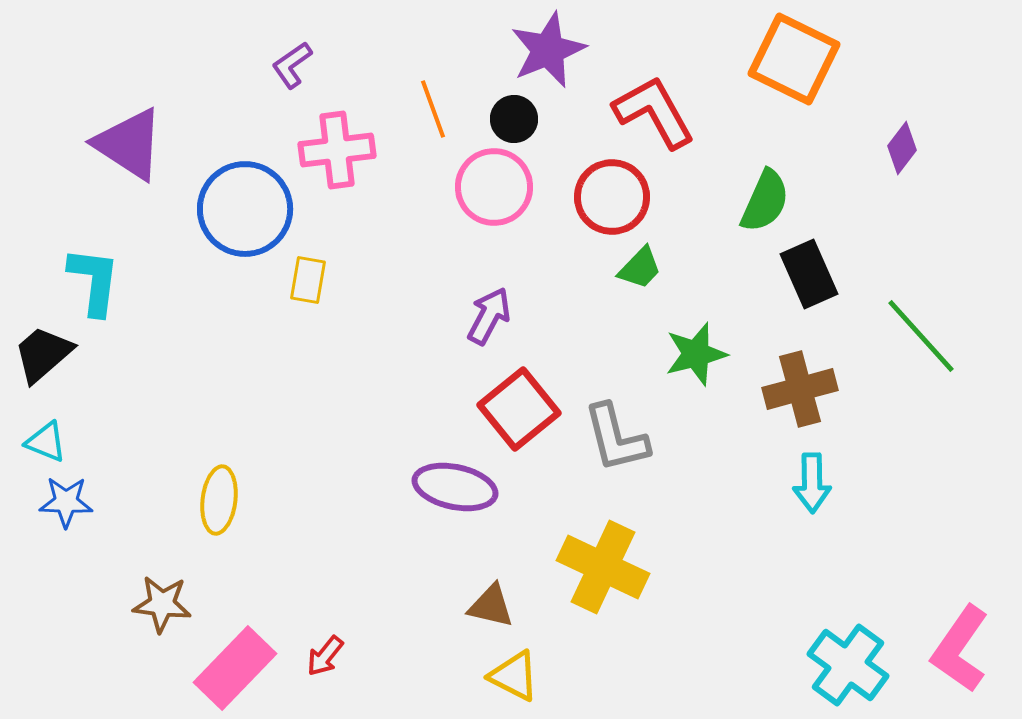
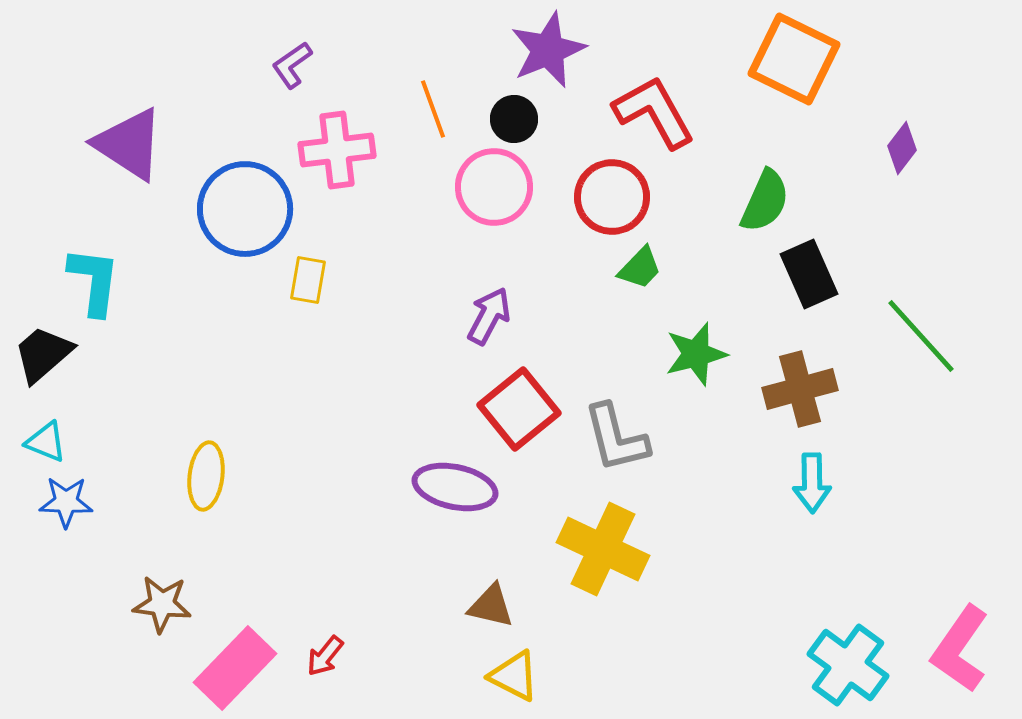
yellow ellipse: moved 13 px left, 24 px up
yellow cross: moved 18 px up
